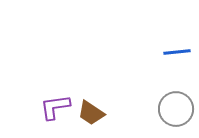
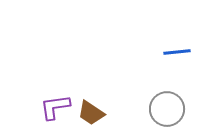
gray circle: moved 9 px left
